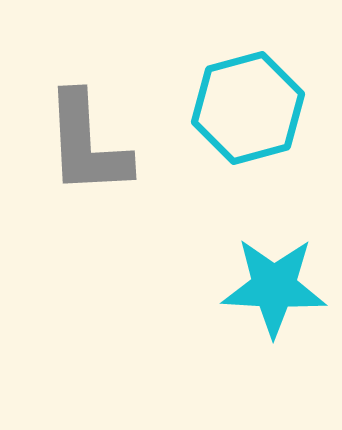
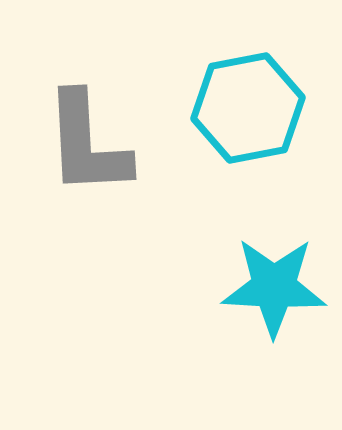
cyan hexagon: rotated 4 degrees clockwise
